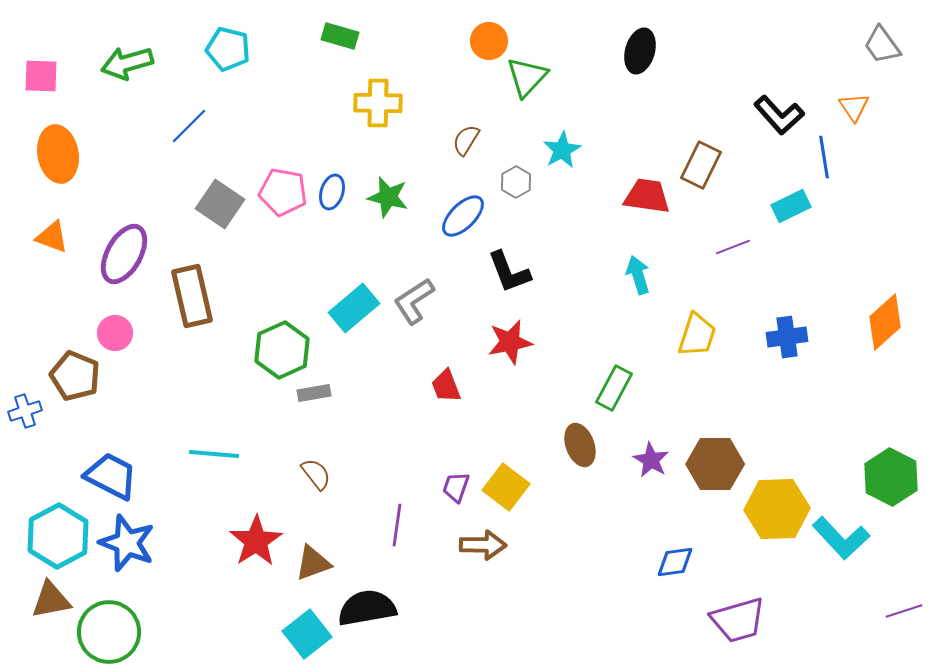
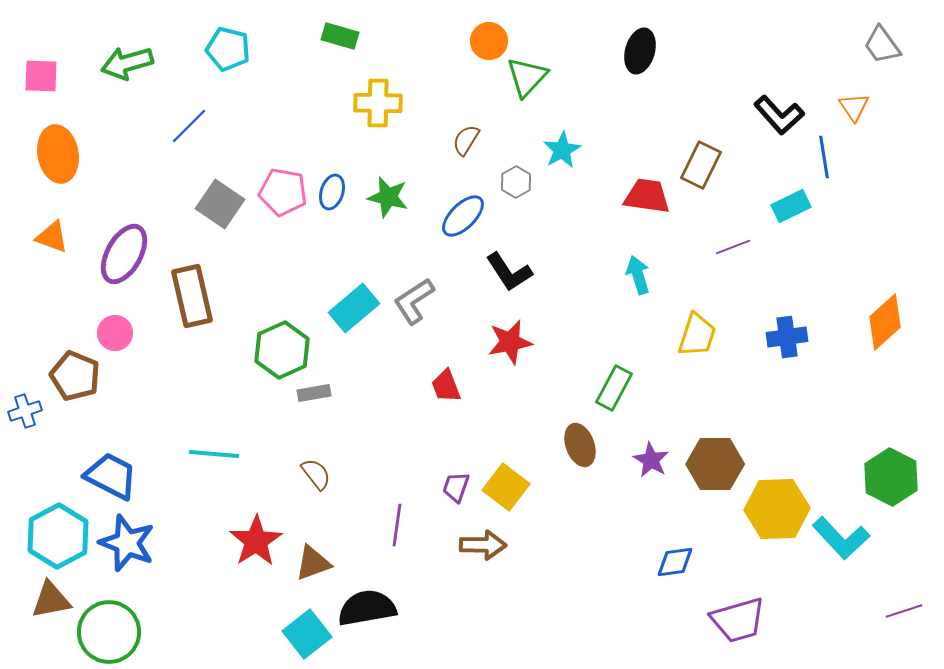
black L-shape at (509, 272): rotated 12 degrees counterclockwise
